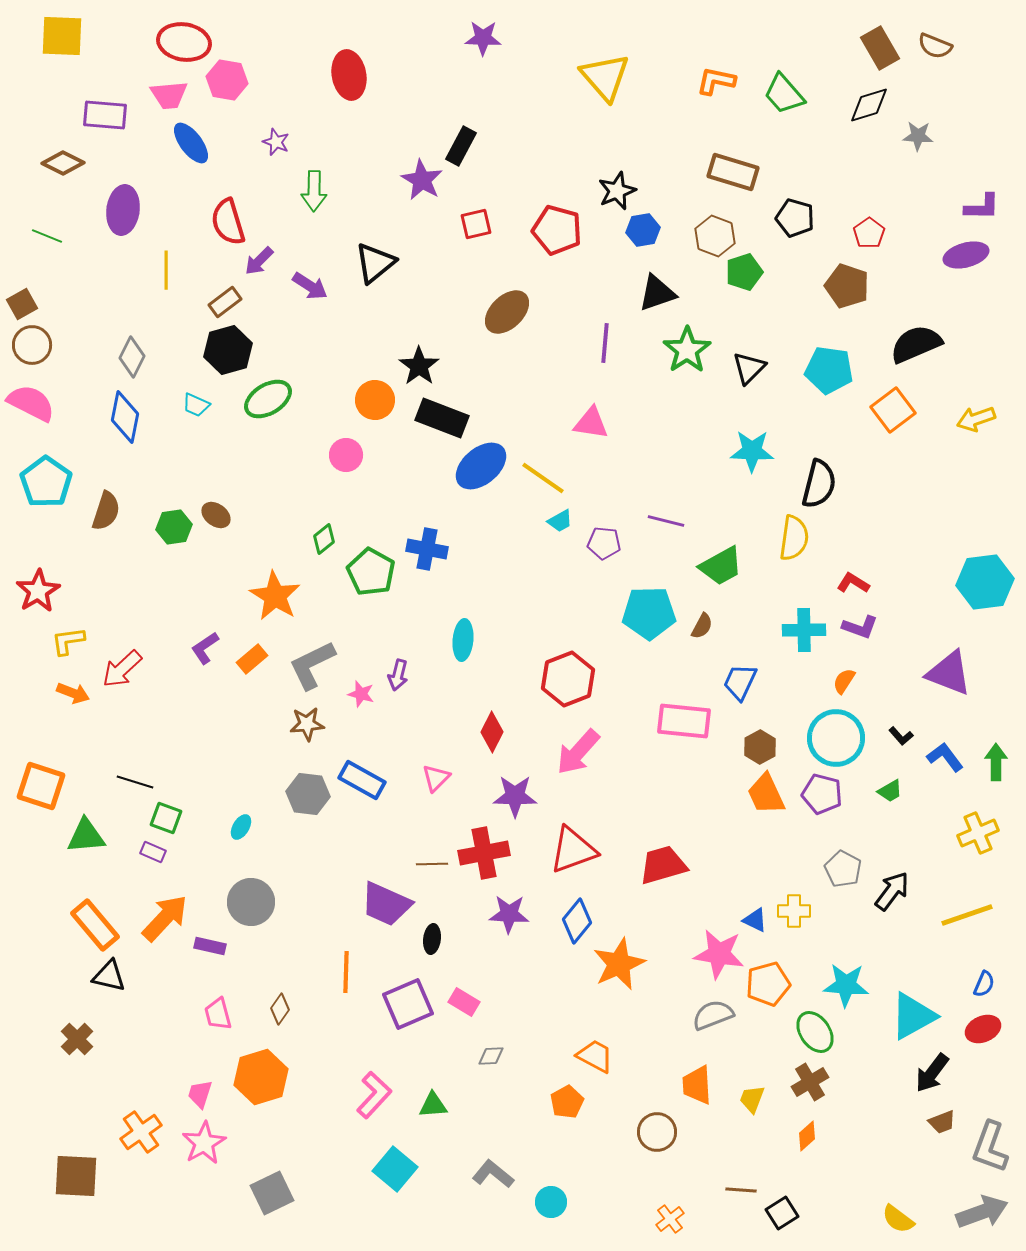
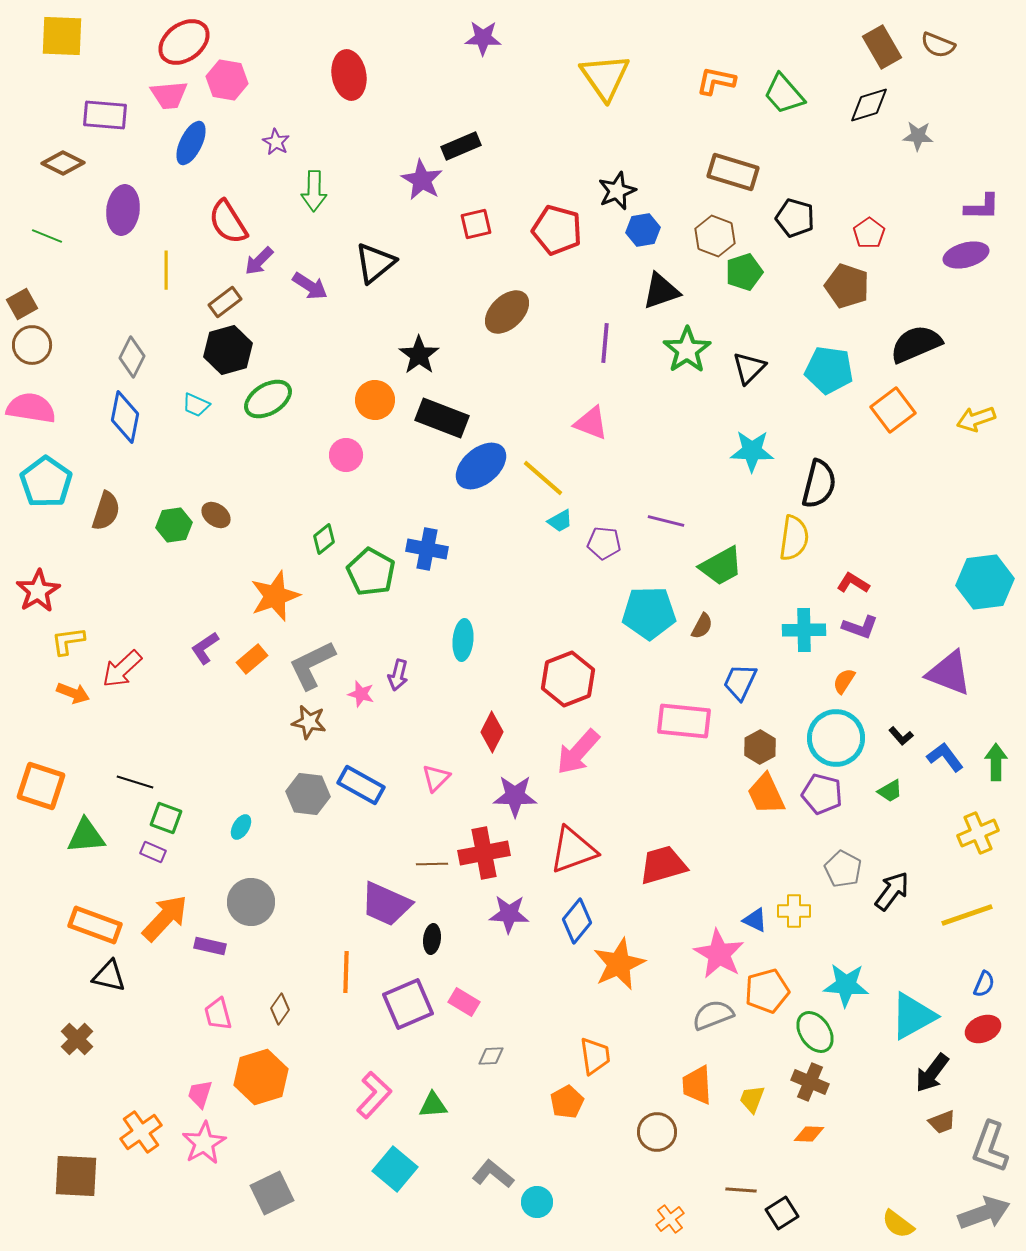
red ellipse at (184, 42): rotated 45 degrees counterclockwise
brown semicircle at (935, 46): moved 3 px right, 1 px up
brown rectangle at (880, 48): moved 2 px right, 1 px up
yellow triangle at (605, 77): rotated 6 degrees clockwise
purple star at (276, 142): rotated 8 degrees clockwise
blue ellipse at (191, 143): rotated 63 degrees clockwise
black rectangle at (461, 146): rotated 39 degrees clockwise
red semicircle at (228, 222): rotated 15 degrees counterclockwise
black triangle at (657, 293): moved 4 px right, 2 px up
black star at (419, 366): moved 11 px up
pink semicircle at (31, 403): moved 5 px down; rotated 18 degrees counterclockwise
pink triangle at (591, 423): rotated 12 degrees clockwise
yellow line at (543, 478): rotated 6 degrees clockwise
green hexagon at (174, 527): moved 2 px up
orange star at (275, 596): rotated 21 degrees clockwise
brown star at (307, 724): moved 2 px right, 2 px up; rotated 16 degrees clockwise
blue rectangle at (362, 780): moved 1 px left, 5 px down
orange rectangle at (95, 925): rotated 30 degrees counterclockwise
pink star at (719, 954): rotated 21 degrees clockwise
orange pentagon at (768, 984): moved 1 px left, 7 px down
orange trapezoid at (595, 1056): rotated 54 degrees clockwise
brown cross at (810, 1082): rotated 36 degrees counterclockwise
orange diamond at (807, 1136): moved 2 px right, 2 px up; rotated 44 degrees clockwise
cyan circle at (551, 1202): moved 14 px left
gray arrow at (982, 1212): moved 2 px right, 1 px down
yellow semicircle at (898, 1219): moved 5 px down
